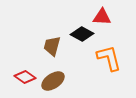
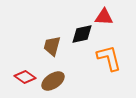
red triangle: moved 2 px right
black diamond: rotated 40 degrees counterclockwise
